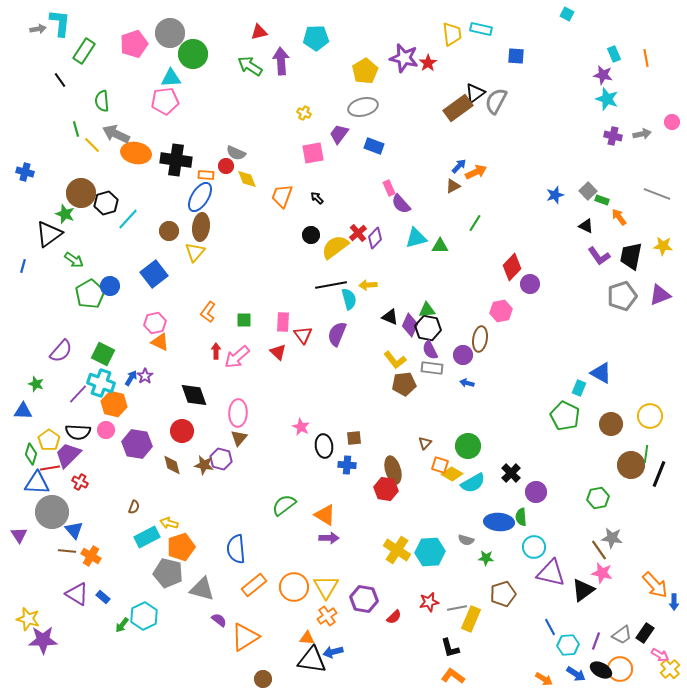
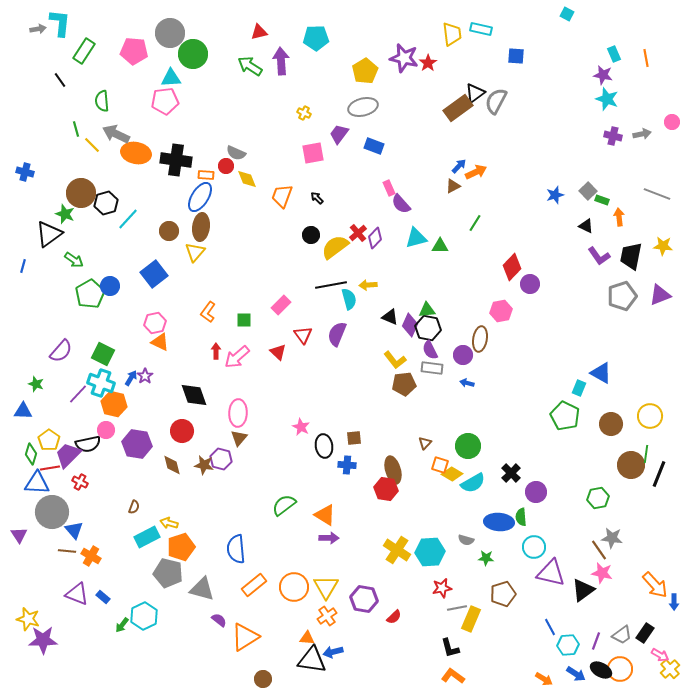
pink pentagon at (134, 44): moved 7 px down; rotated 24 degrees clockwise
orange arrow at (619, 217): rotated 30 degrees clockwise
pink rectangle at (283, 322): moved 2 px left, 17 px up; rotated 42 degrees clockwise
black semicircle at (78, 432): moved 10 px right, 12 px down; rotated 15 degrees counterclockwise
purple triangle at (77, 594): rotated 10 degrees counterclockwise
red star at (429, 602): moved 13 px right, 14 px up
